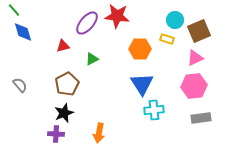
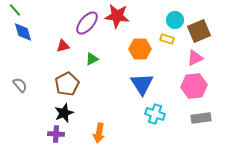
green line: moved 1 px right
cyan cross: moved 1 px right, 4 px down; rotated 24 degrees clockwise
